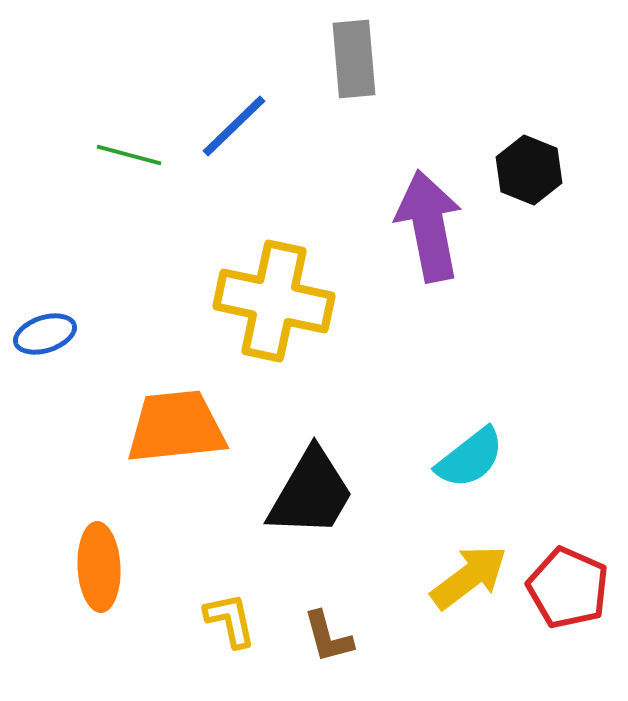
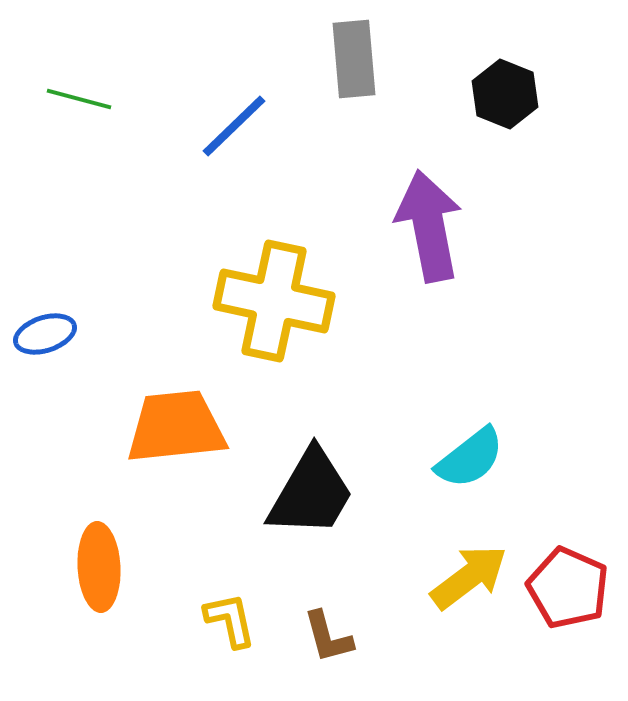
green line: moved 50 px left, 56 px up
black hexagon: moved 24 px left, 76 px up
